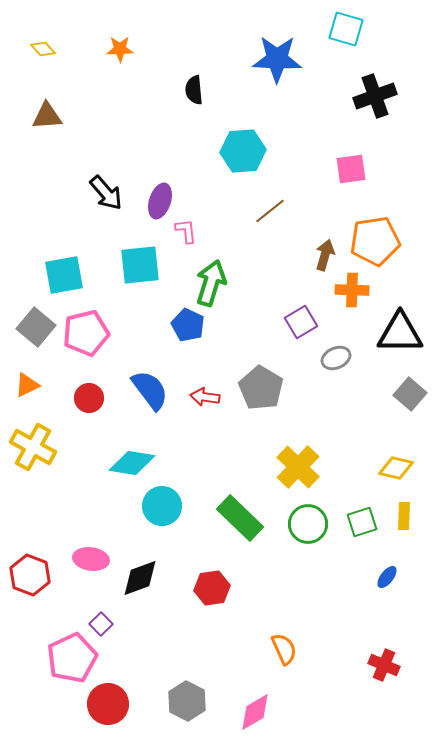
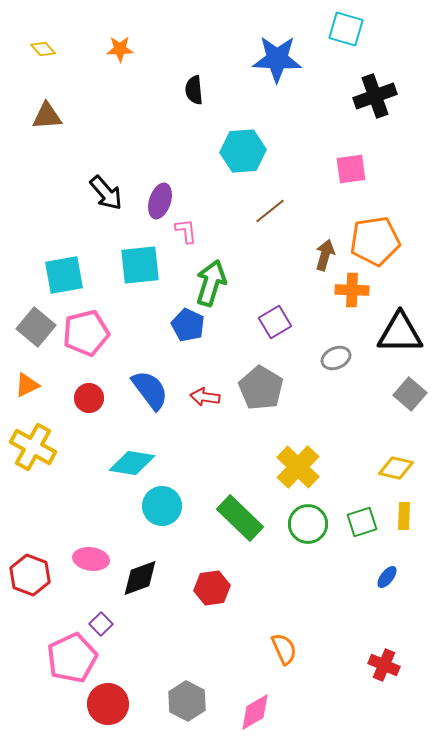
purple square at (301, 322): moved 26 px left
